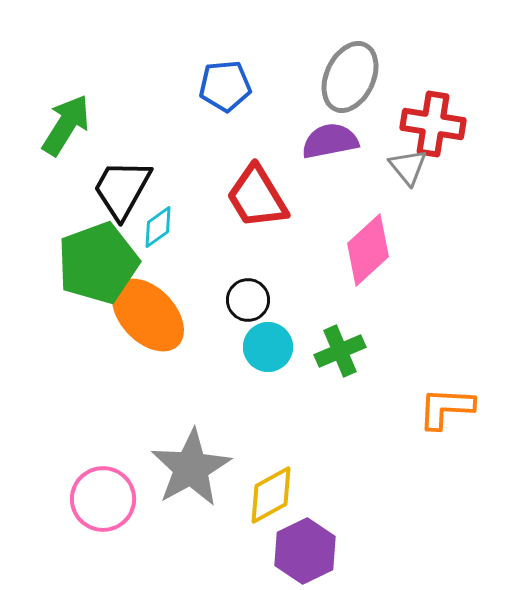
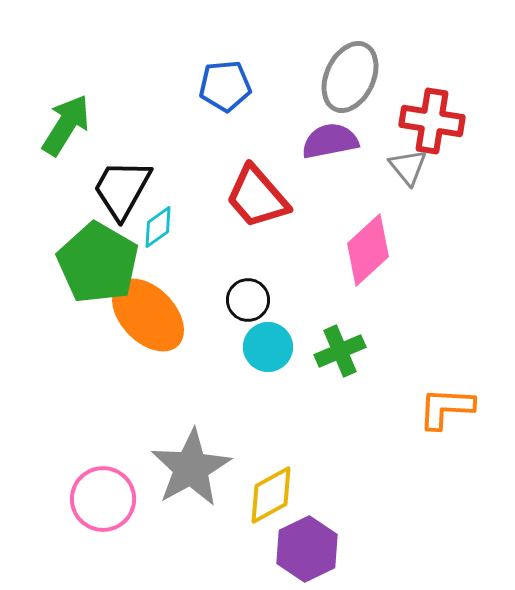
red cross: moved 1 px left, 3 px up
red trapezoid: rotated 10 degrees counterclockwise
green pentagon: rotated 22 degrees counterclockwise
purple hexagon: moved 2 px right, 2 px up
